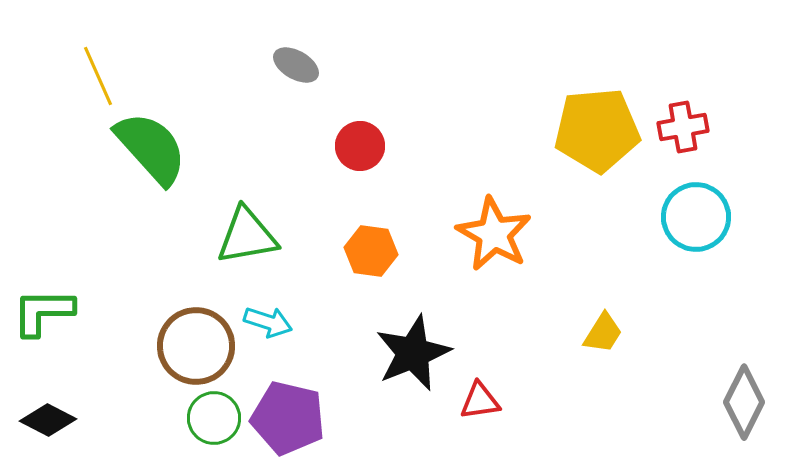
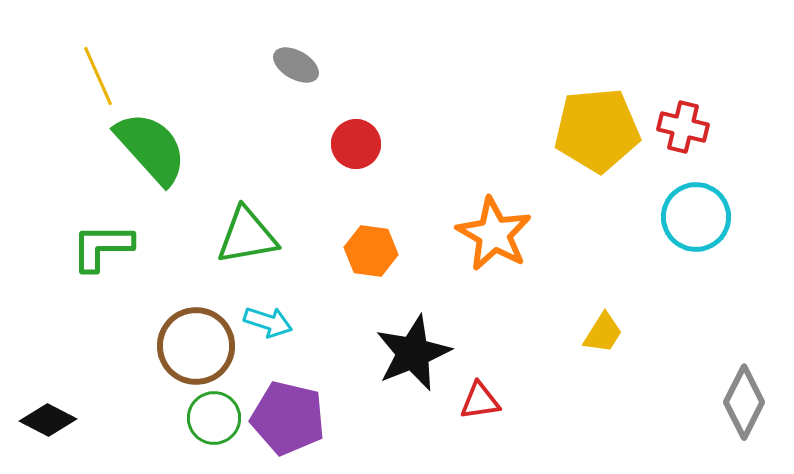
red cross: rotated 24 degrees clockwise
red circle: moved 4 px left, 2 px up
green L-shape: moved 59 px right, 65 px up
